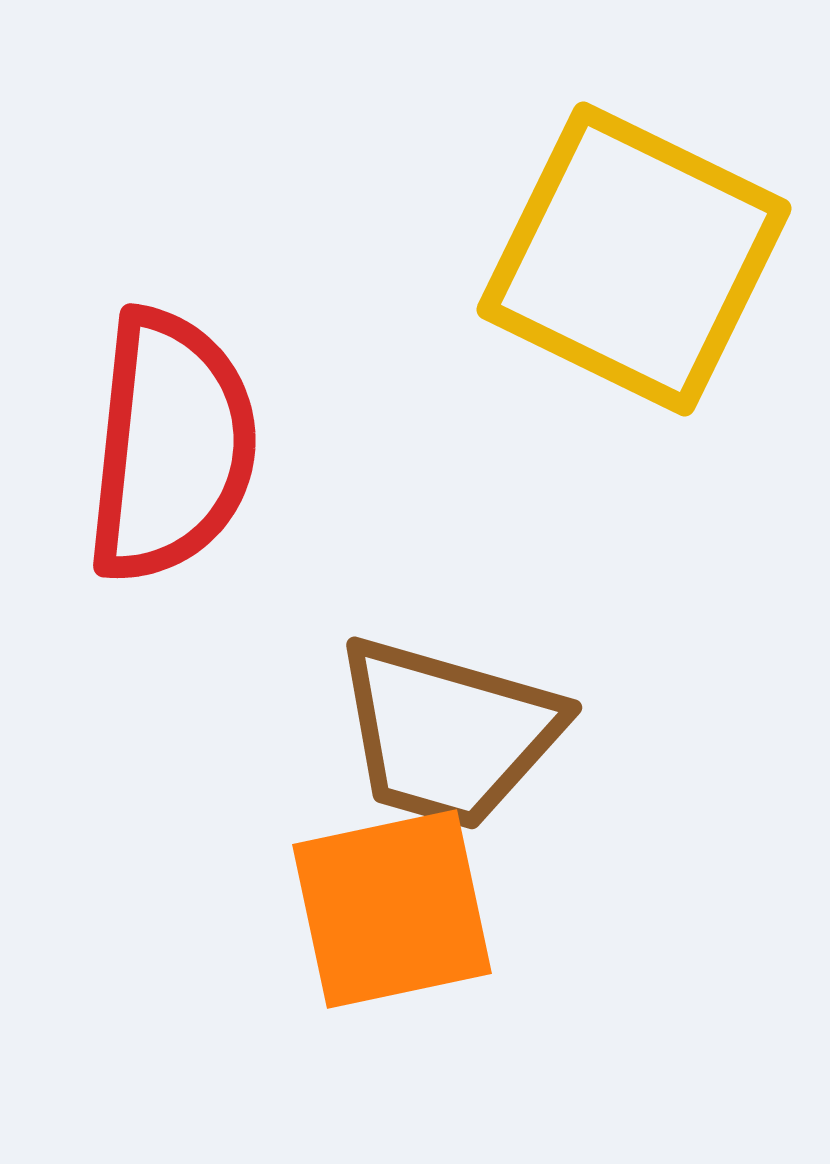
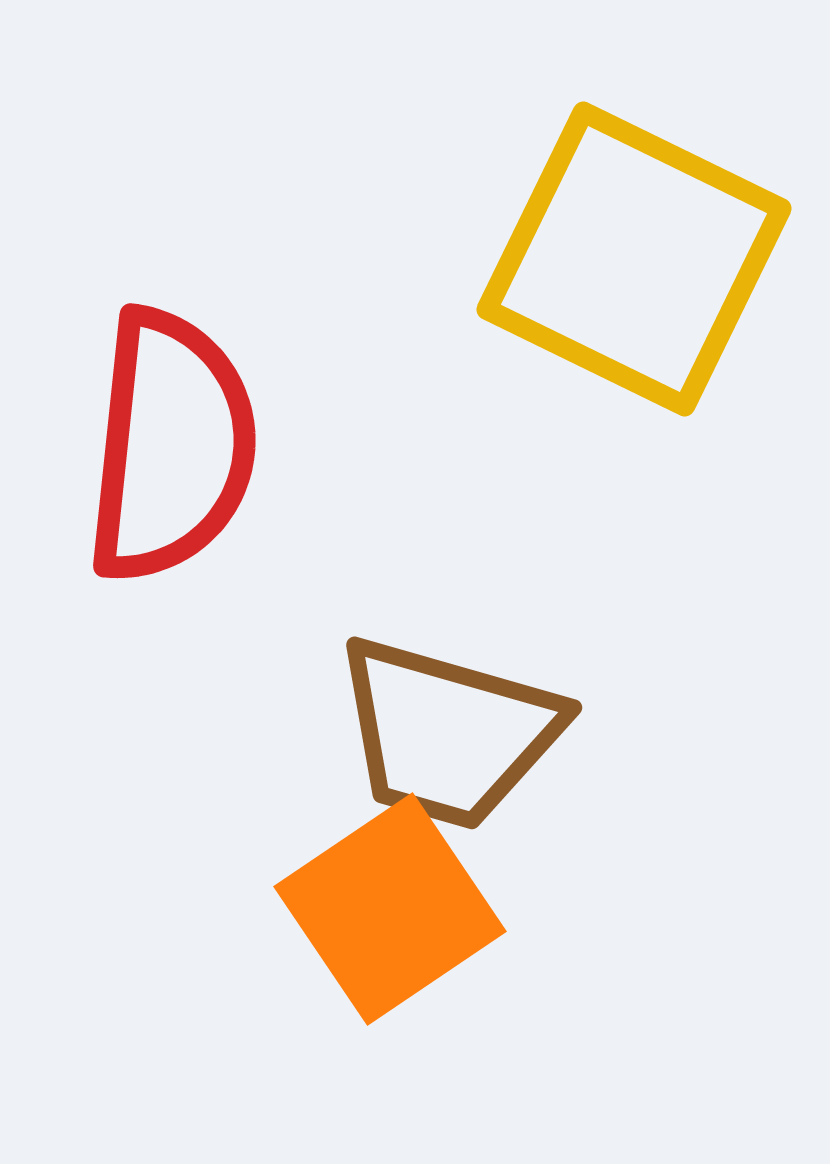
orange square: moved 2 px left; rotated 22 degrees counterclockwise
